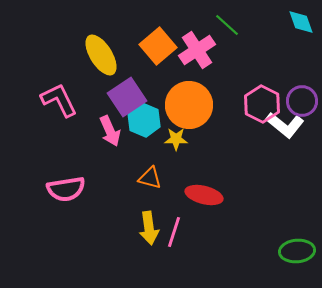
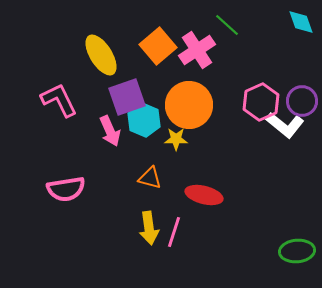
purple square: rotated 15 degrees clockwise
pink hexagon: moved 1 px left, 2 px up; rotated 9 degrees clockwise
